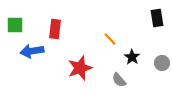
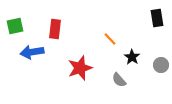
green square: moved 1 px down; rotated 12 degrees counterclockwise
blue arrow: moved 1 px down
gray circle: moved 1 px left, 2 px down
